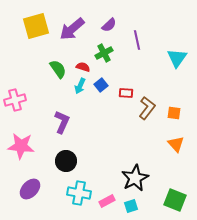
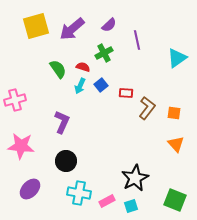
cyan triangle: rotated 20 degrees clockwise
